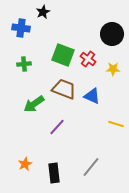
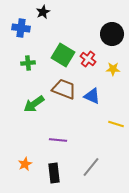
green square: rotated 10 degrees clockwise
green cross: moved 4 px right, 1 px up
purple line: moved 1 px right, 13 px down; rotated 54 degrees clockwise
